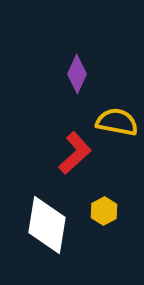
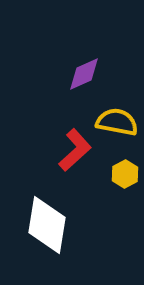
purple diamond: moved 7 px right; rotated 42 degrees clockwise
red L-shape: moved 3 px up
yellow hexagon: moved 21 px right, 37 px up
